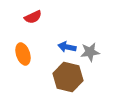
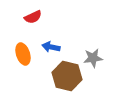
blue arrow: moved 16 px left
gray star: moved 3 px right, 6 px down
brown hexagon: moved 1 px left, 1 px up
